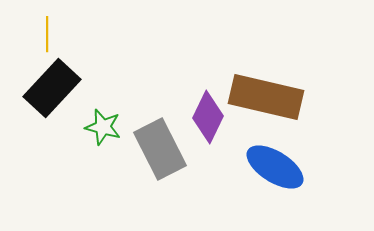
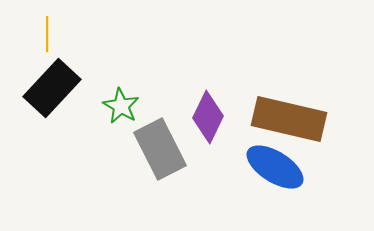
brown rectangle: moved 23 px right, 22 px down
green star: moved 18 px right, 21 px up; rotated 15 degrees clockwise
